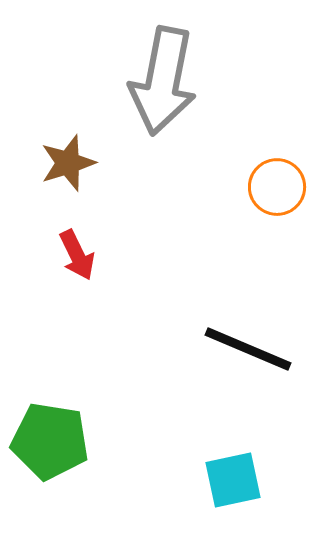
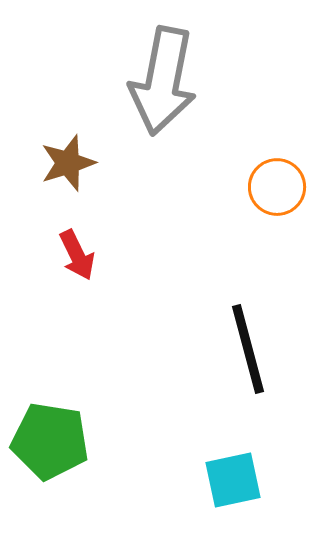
black line: rotated 52 degrees clockwise
